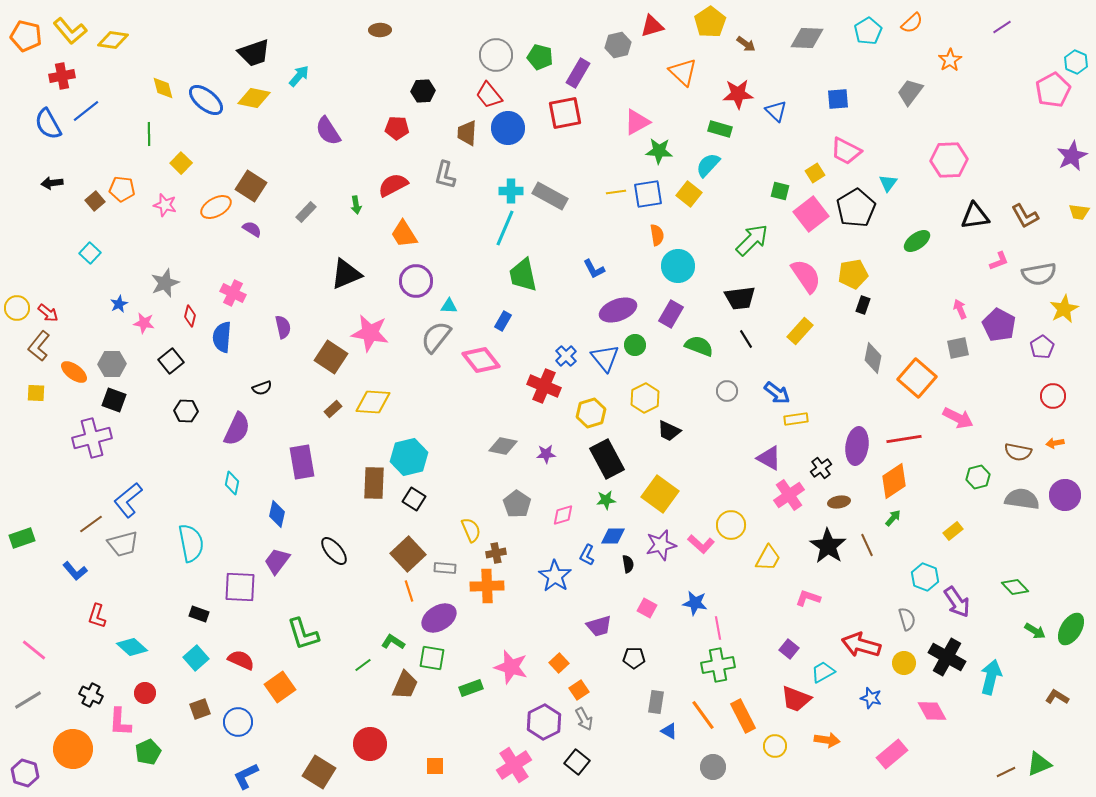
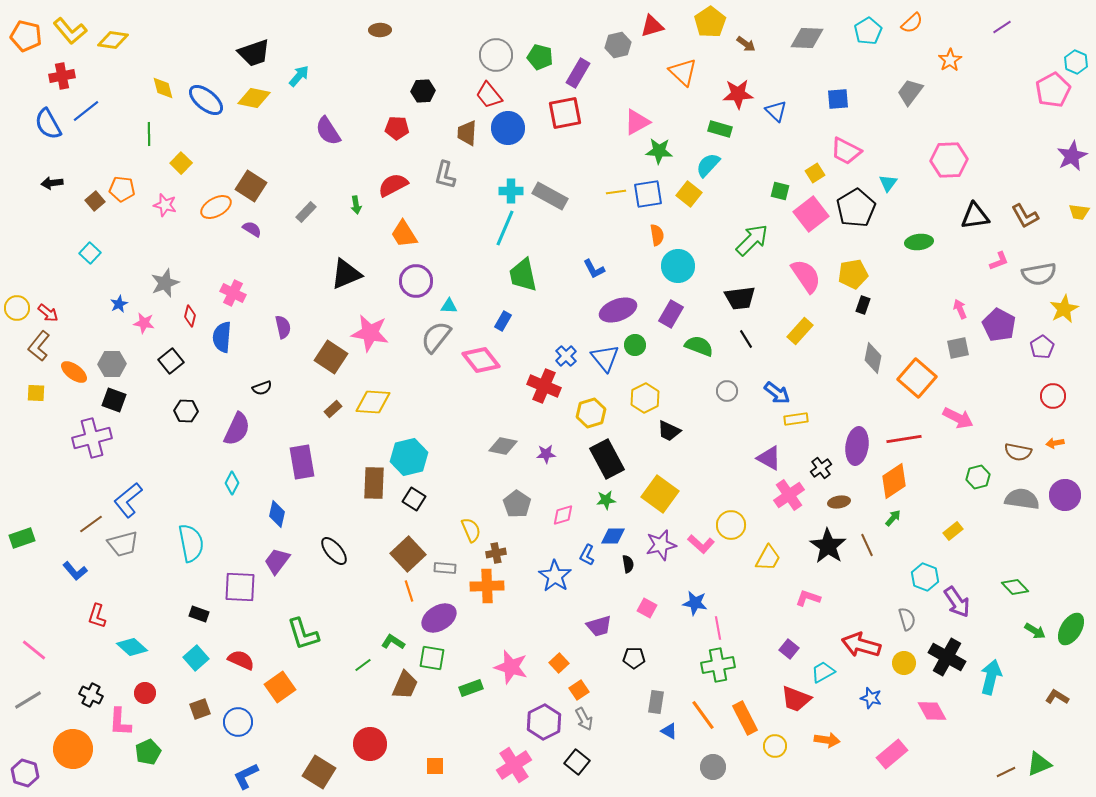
green ellipse at (917, 241): moved 2 px right, 1 px down; rotated 28 degrees clockwise
cyan diamond at (232, 483): rotated 15 degrees clockwise
orange rectangle at (743, 716): moved 2 px right, 2 px down
